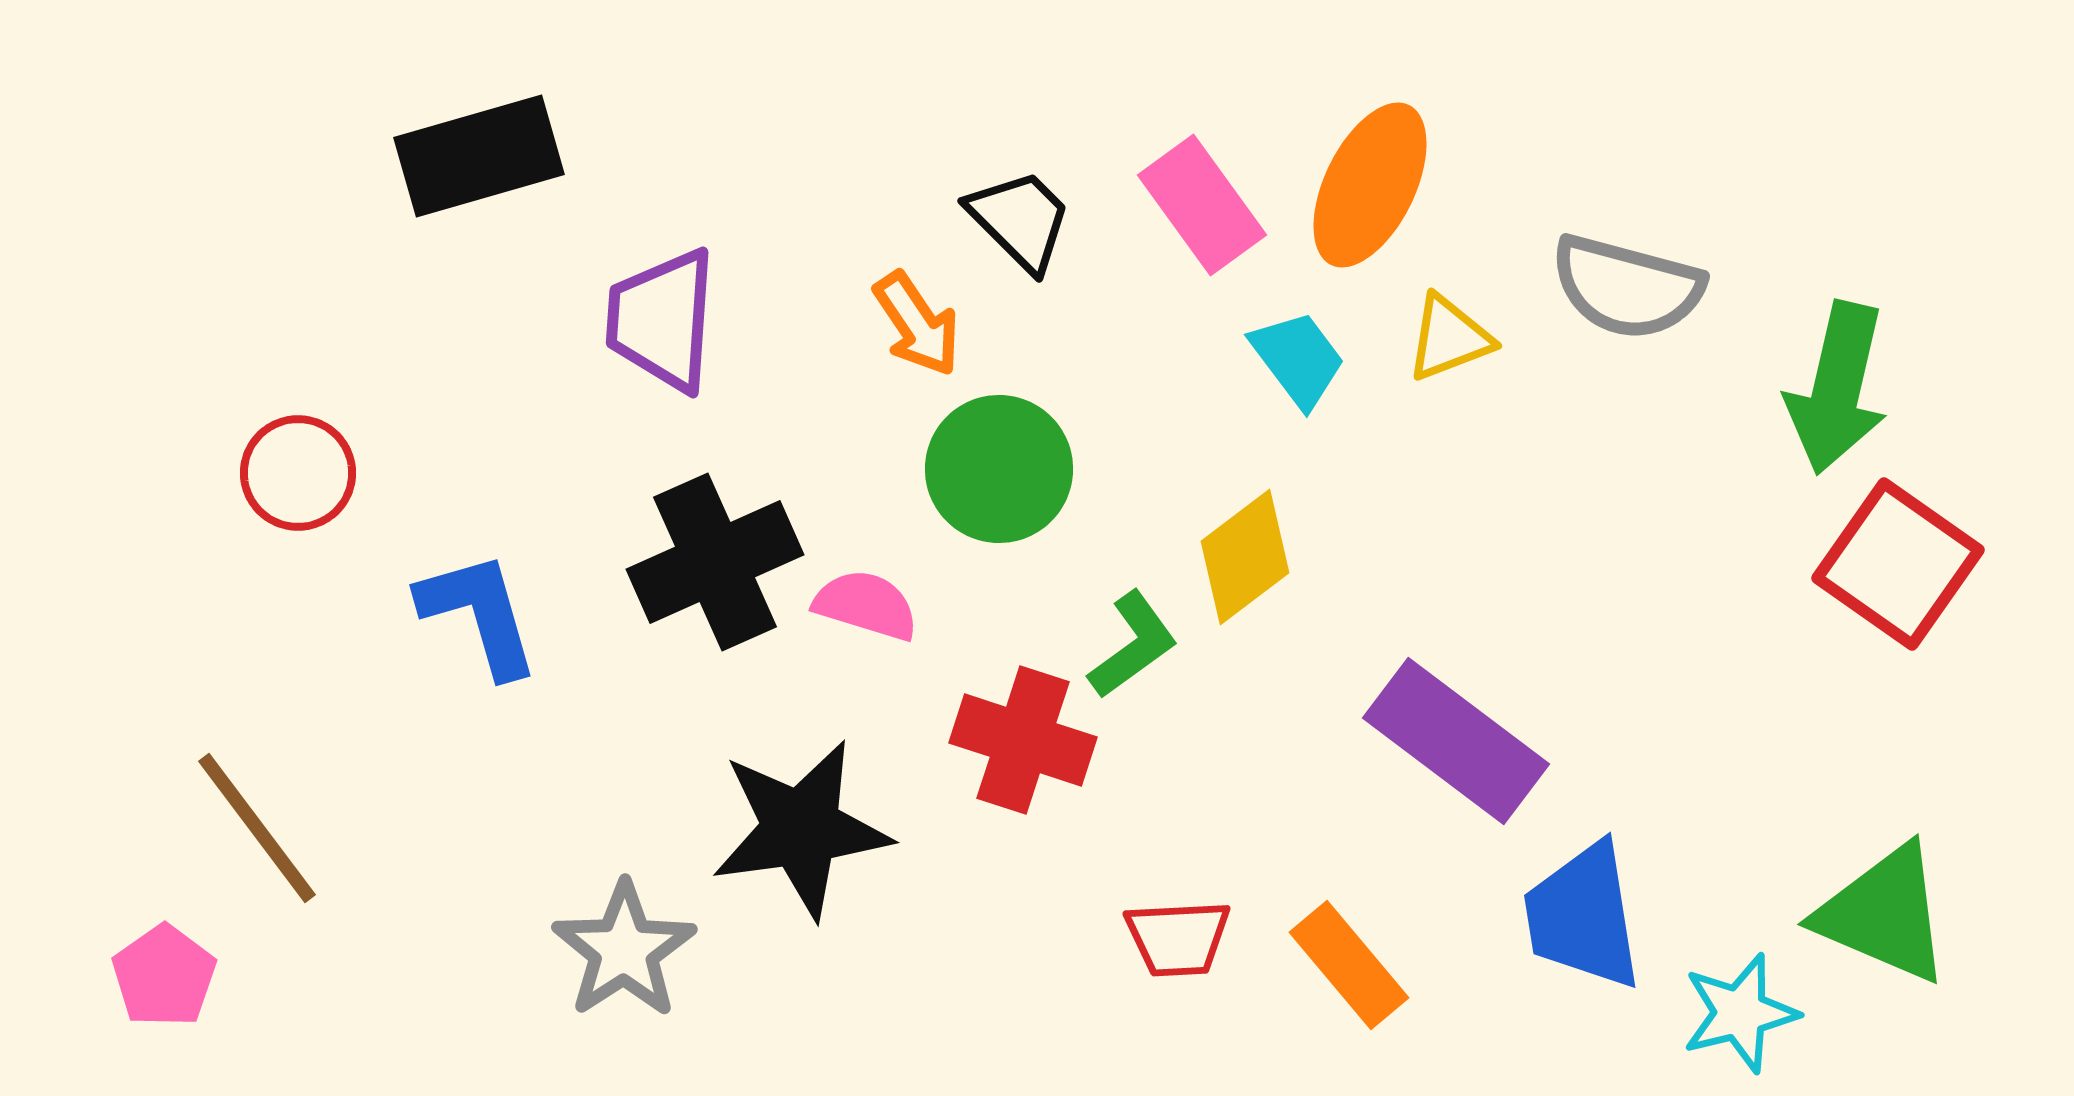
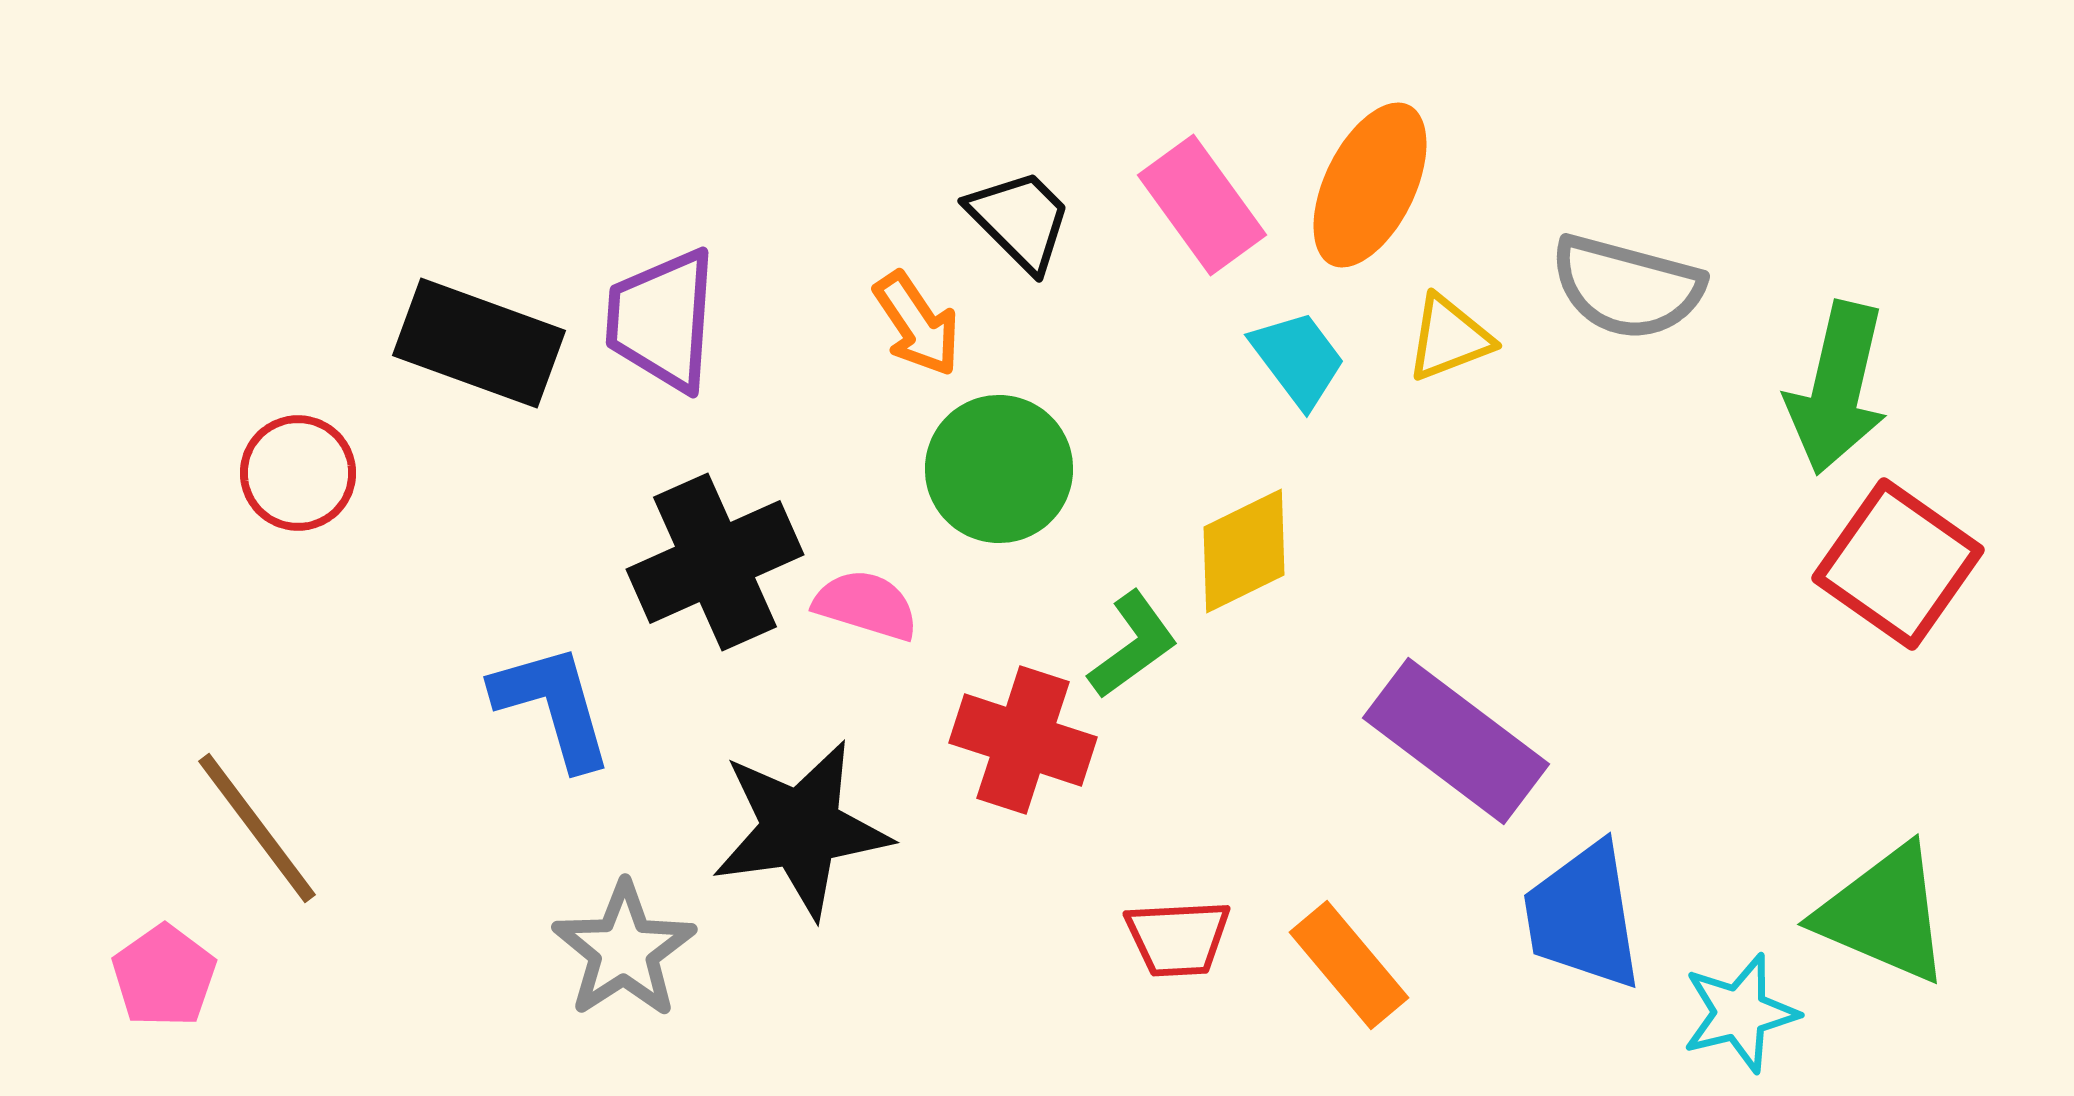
black rectangle: moved 187 px down; rotated 36 degrees clockwise
yellow diamond: moved 1 px left, 6 px up; rotated 11 degrees clockwise
blue L-shape: moved 74 px right, 92 px down
